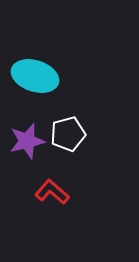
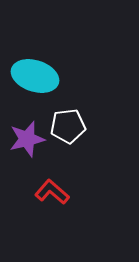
white pentagon: moved 8 px up; rotated 8 degrees clockwise
purple star: moved 2 px up
